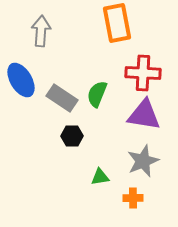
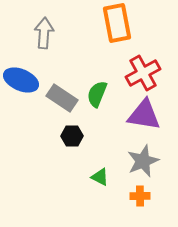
gray arrow: moved 3 px right, 2 px down
red cross: rotated 32 degrees counterclockwise
blue ellipse: rotated 36 degrees counterclockwise
green triangle: rotated 36 degrees clockwise
orange cross: moved 7 px right, 2 px up
